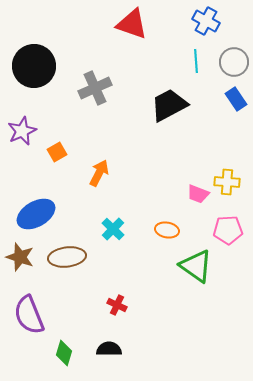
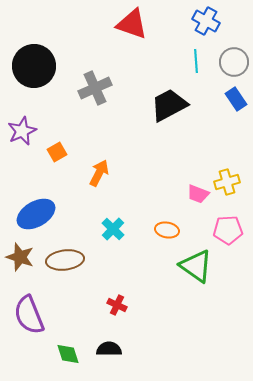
yellow cross: rotated 20 degrees counterclockwise
brown ellipse: moved 2 px left, 3 px down
green diamond: moved 4 px right, 1 px down; rotated 35 degrees counterclockwise
